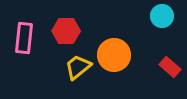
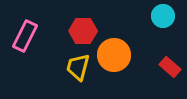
cyan circle: moved 1 px right
red hexagon: moved 17 px right
pink rectangle: moved 1 px right, 2 px up; rotated 20 degrees clockwise
yellow trapezoid: rotated 36 degrees counterclockwise
